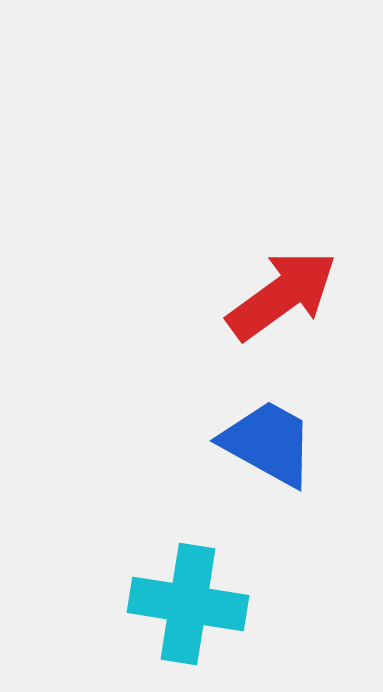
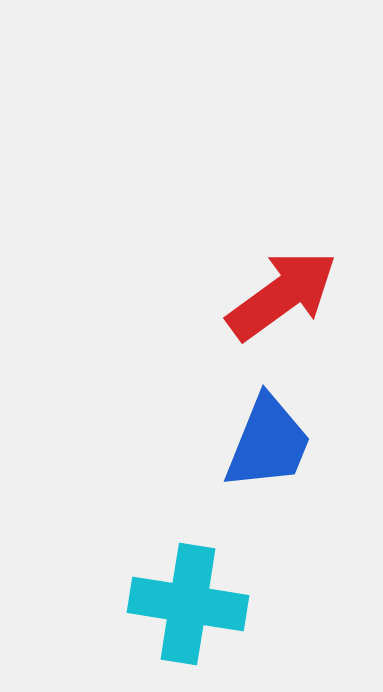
blue trapezoid: rotated 83 degrees clockwise
